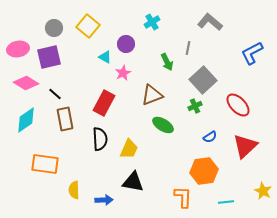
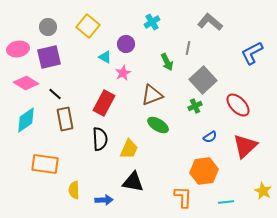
gray circle: moved 6 px left, 1 px up
green ellipse: moved 5 px left
